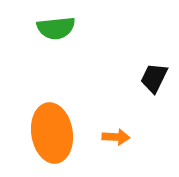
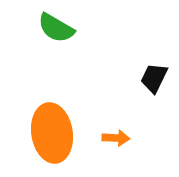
green semicircle: rotated 36 degrees clockwise
orange arrow: moved 1 px down
